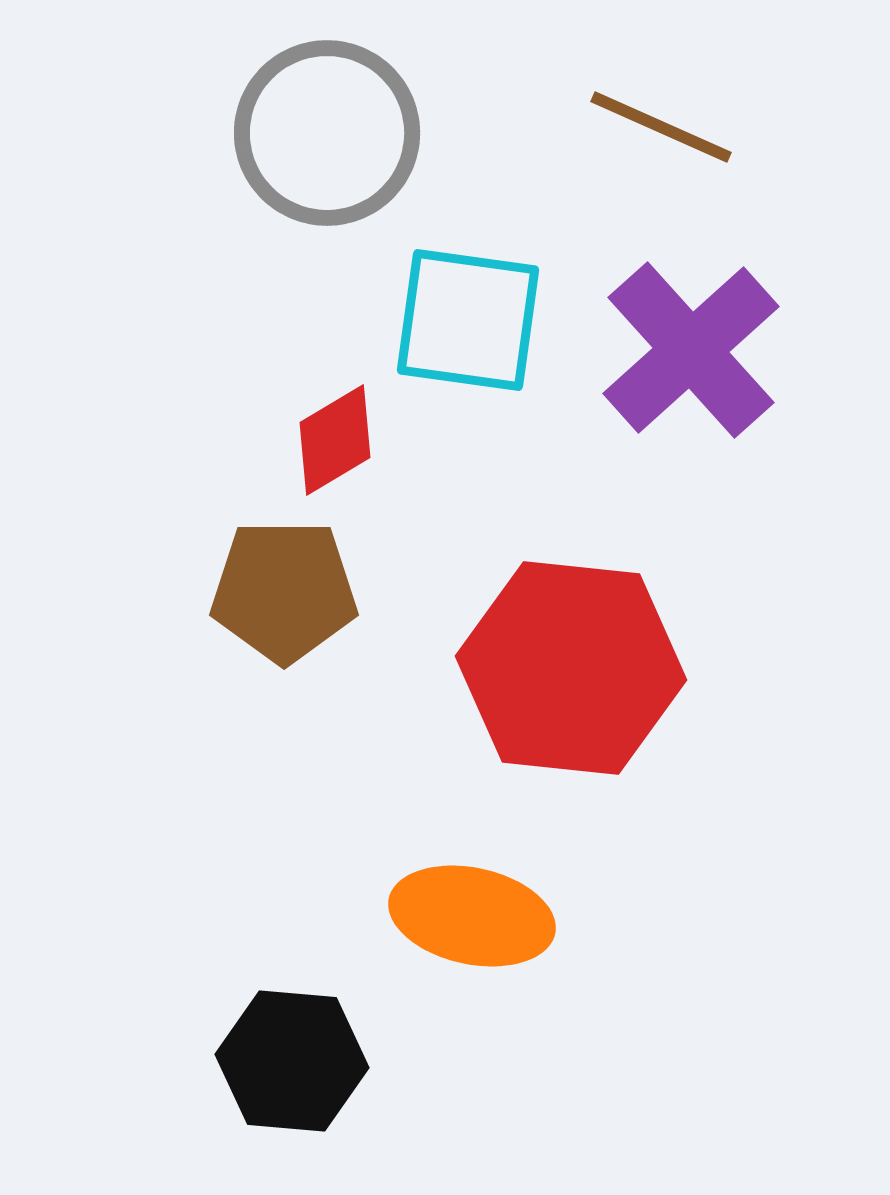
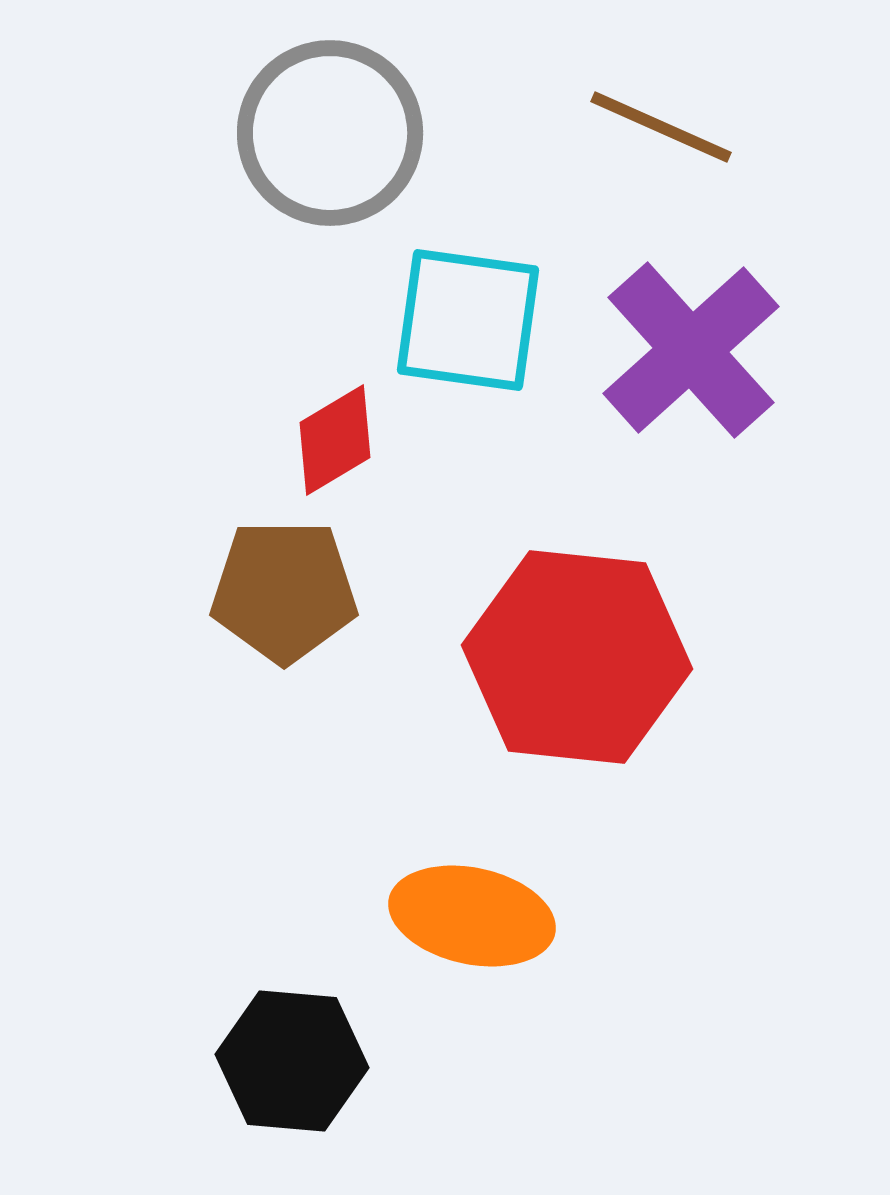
gray circle: moved 3 px right
red hexagon: moved 6 px right, 11 px up
